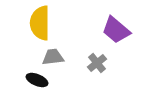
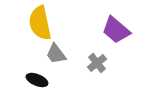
yellow semicircle: rotated 12 degrees counterclockwise
gray trapezoid: moved 3 px right, 3 px up; rotated 120 degrees counterclockwise
